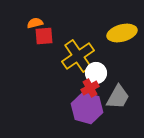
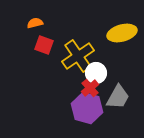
red square: moved 9 px down; rotated 24 degrees clockwise
red cross: rotated 12 degrees counterclockwise
